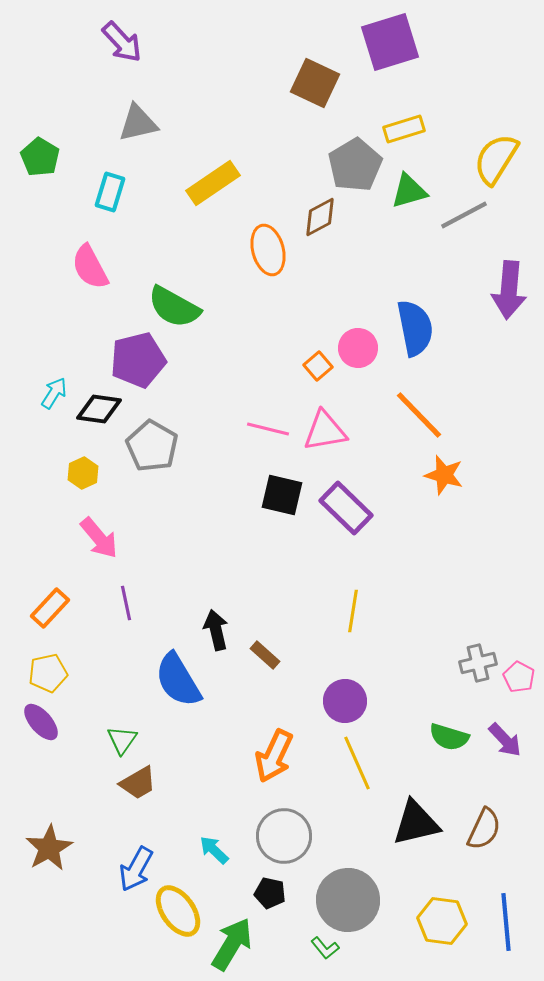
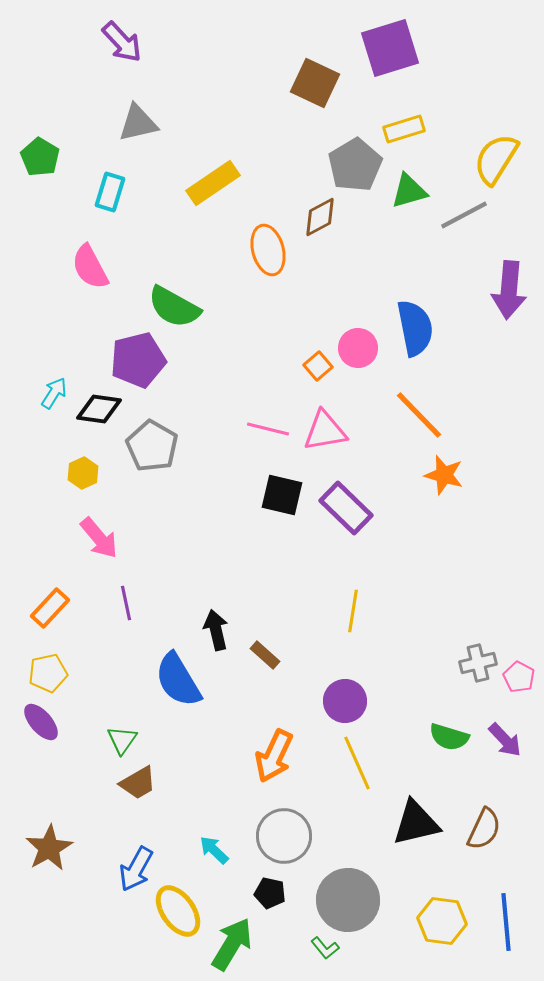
purple square at (390, 42): moved 6 px down
